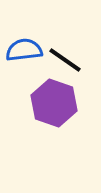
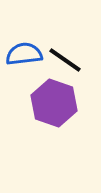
blue semicircle: moved 4 px down
